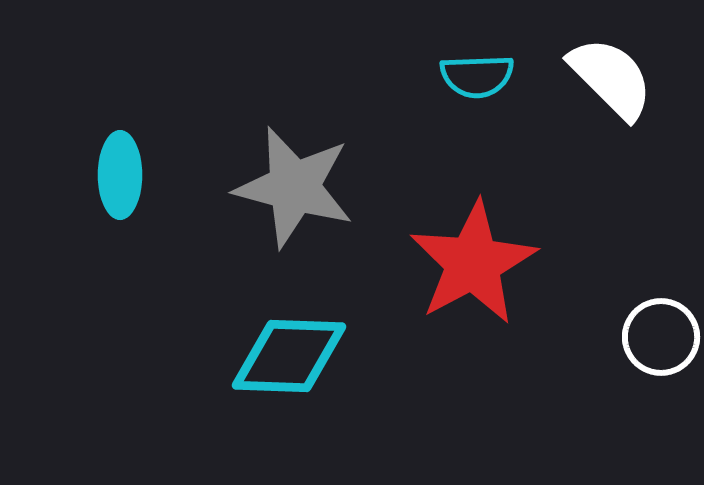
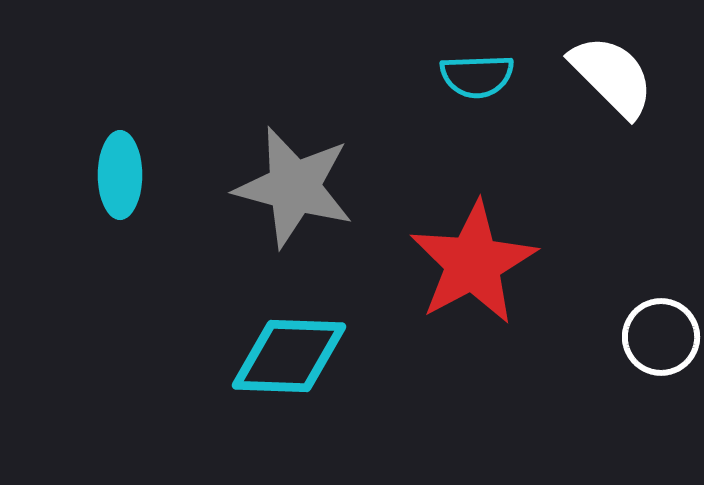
white semicircle: moved 1 px right, 2 px up
